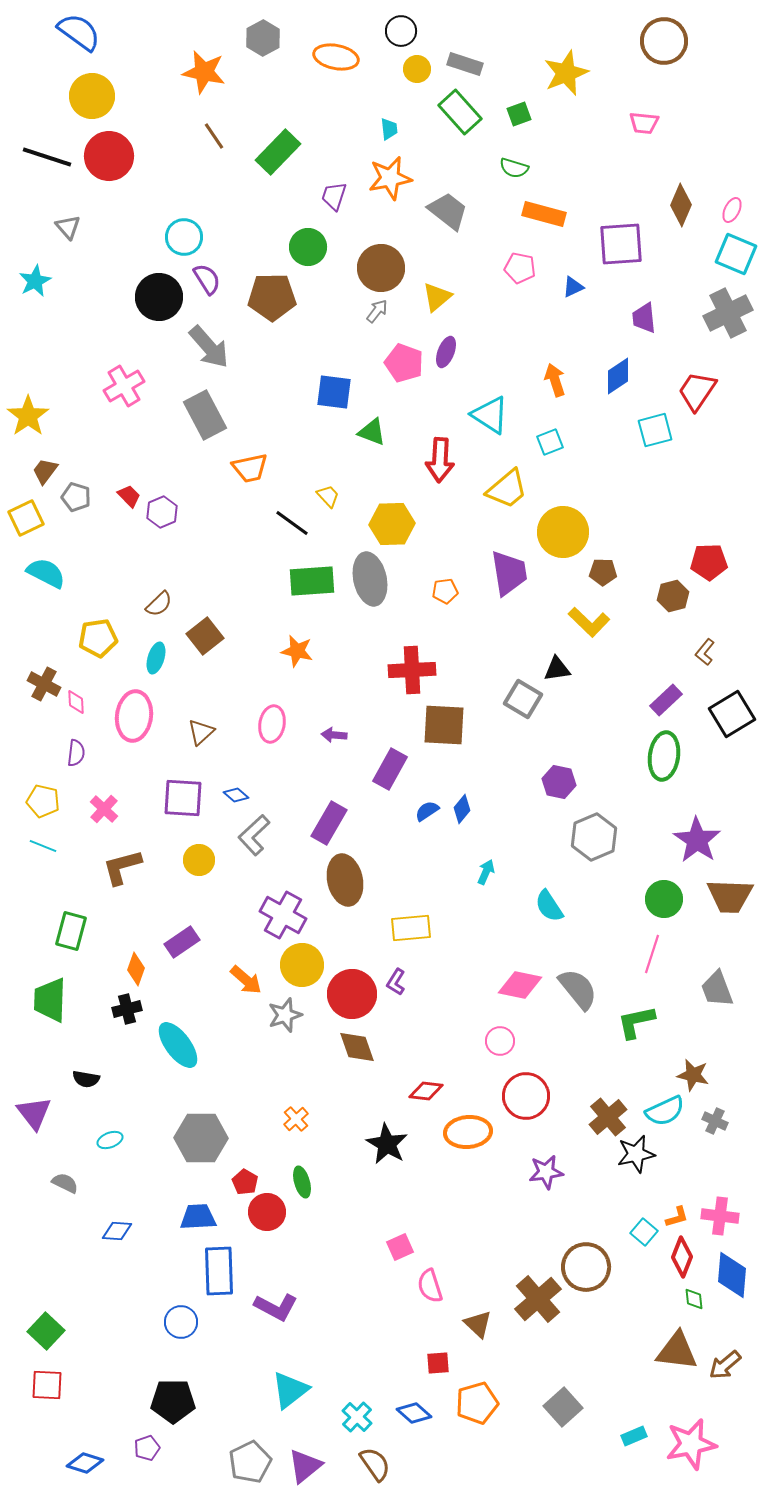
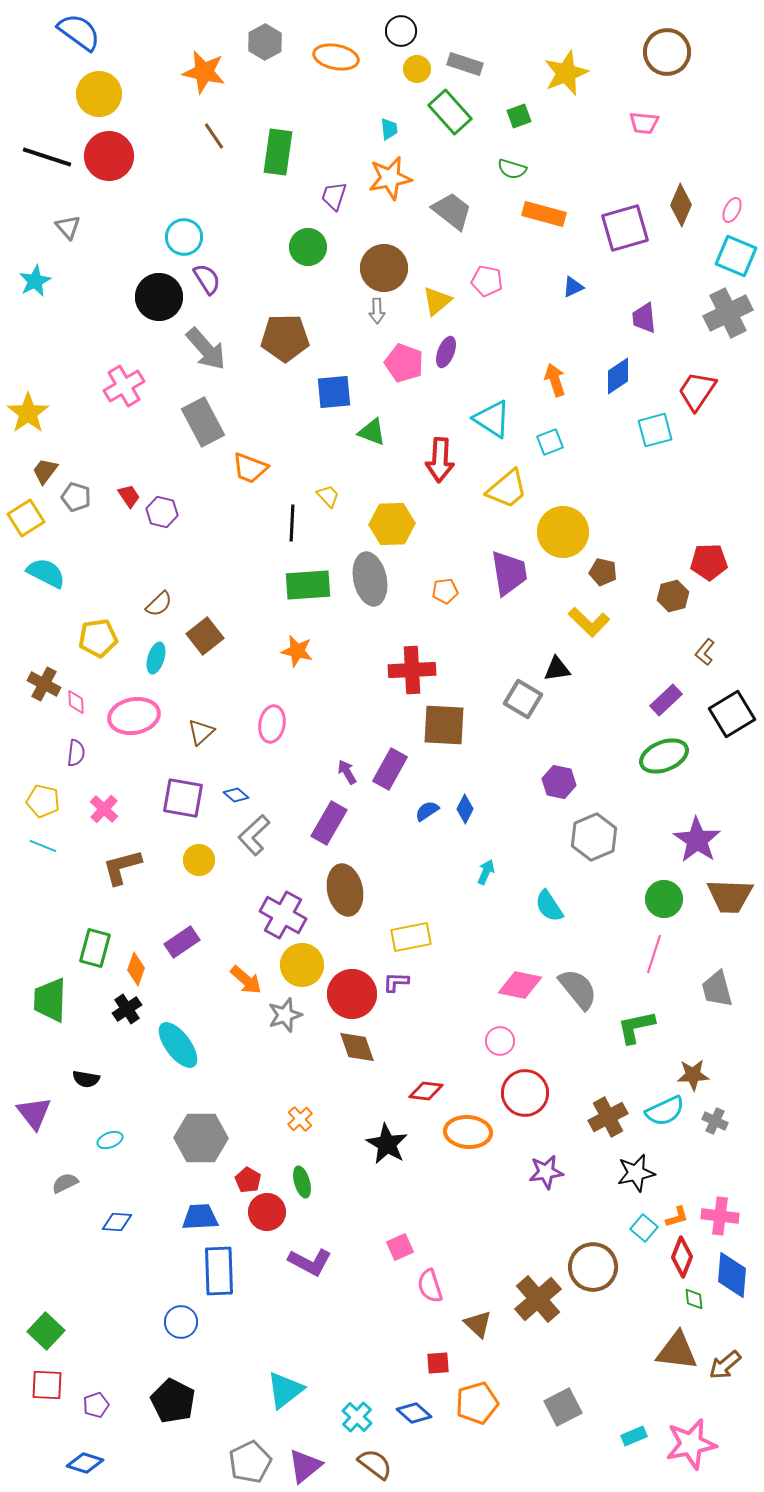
gray hexagon at (263, 38): moved 2 px right, 4 px down
brown circle at (664, 41): moved 3 px right, 11 px down
yellow circle at (92, 96): moved 7 px right, 2 px up
green rectangle at (460, 112): moved 10 px left
green square at (519, 114): moved 2 px down
green rectangle at (278, 152): rotated 36 degrees counterclockwise
green semicircle at (514, 168): moved 2 px left, 1 px down
gray trapezoid at (448, 211): moved 4 px right
purple square at (621, 244): moved 4 px right, 16 px up; rotated 12 degrees counterclockwise
cyan square at (736, 254): moved 2 px down
brown circle at (381, 268): moved 3 px right
pink pentagon at (520, 268): moved 33 px left, 13 px down
brown pentagon at (272, 297): moved 13 px right, 41 px down
yellow triangle at (437, 297): moved 4 px down
gray arrow at (377, 311): rotated 140 degrees clockwise
gray arrow at (209, 347): moved 3 px left, 2 px down
blue square at (334, 392): rotated 12 degrees counterclockwise
gray rectangle at (205, 415): moved 2 px left, 7 px down
cyan triangle at (490, 415): moved 2 px right, 4 px down
yellow star at (28, 416): moved 3 px up
orange trapezoid at (250, 468): rotated 33 degrees clockwise
red trapezoid at (129, 496): rotated 10 degrees clockwise
purple hexagon at (162, 512): rotated 24 degrees counterclockwise
yellow square at (26, 518): rotated 6 degrees counterclockwise
black line at (292, 523): rotated 57 degrees clockwise
brown pentagon at (603, 572): rotated 12 degrees clockwise
green rectangle at (312, 581): moved 4 px left, 4 px down
pink ellipse at (134, 716): rotated 72 degrees clockwise
purple arrow at (334, 735): moved 13 px right, 37 px down; rotated 55 degrees clockwise
green ellipse at (664, 756): rotated 60 degrees clockwise
purple square at (183, 798): rotated 6 degrees clockwise
blue diamond at (462, 809): moved 3 px right; rotated 12 degrees counterclockwise
brown ellipse at (345, 880): moved 10 px down
yellow rectangle at (411, 928): moved 9 px down; rotated 6 degrees counterclockwise
green rectangle at (71, 931): moved 24 px right, 17 px down
pink line at (652, 954): moved 2 px right
purple L-shape at (396, 982): rotated 60 degrees clockwise
gray trapezoid at (717, 989): rotated 6 degrees clockwise
black cross at (127, 1009): rotated 20 degrees counterclockwise
green L-shape at (636, 1022): moved 5 px down
brown star at (693, 1075): rotated 16 degrees counterclockwise
red circle at (526, 1096): moved 1 px left, 3 px up
brown cross at (608, 1117): rotated 12 degrees clockwise
orange cross at (296, 1119): moved 4 px right
orange ellipse at (468, 1132): rotated 9 degrees clockwise
black star at (636, 1154): moved 19 px down
red pentagon at (245, 1182): moved 3 px right, 2 px up
gray semicircle at (65, 1183): rotated 52 degrees counterclockwise
blue trapezoid at (198, 1217): moved 2 px right
blue diamond at (117, 1231): moved 9 px up
cyan square at (644, 1232): moved 4 px up
brown circle at (586, 1267): moved 7 px right
purple L-shape at (276, 1307): moved 34 px right, 45 px up
cyan triangle at (290, 1390): moved 5 px left
black pentagon at (173, 1401): rotated 27 degrees clockwise
gray square at (563, 1407): rotated 15 degrees clockwise
purple pentagon at (147, 1448): moved 51 px left, 43 px up
brown semicircle at (375, 1464): rotated 18 degrees counterclockwise
